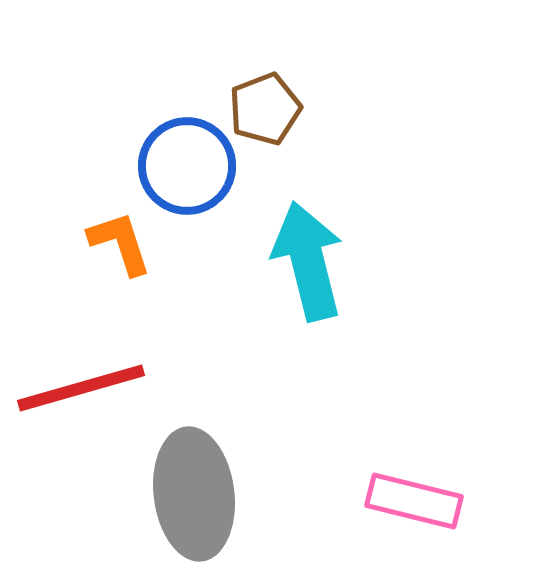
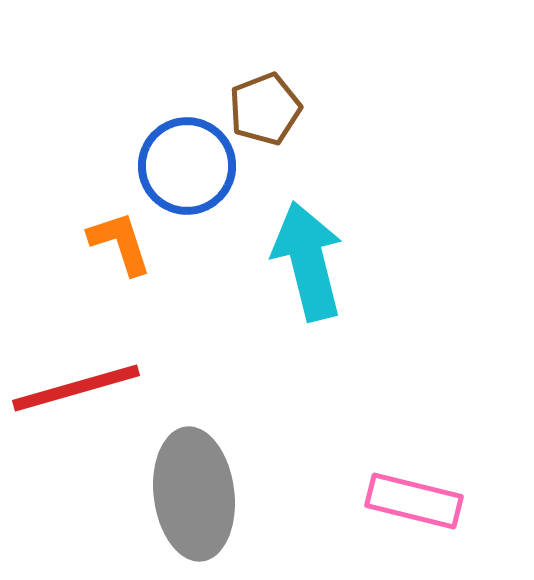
red line: moved 5 px left
